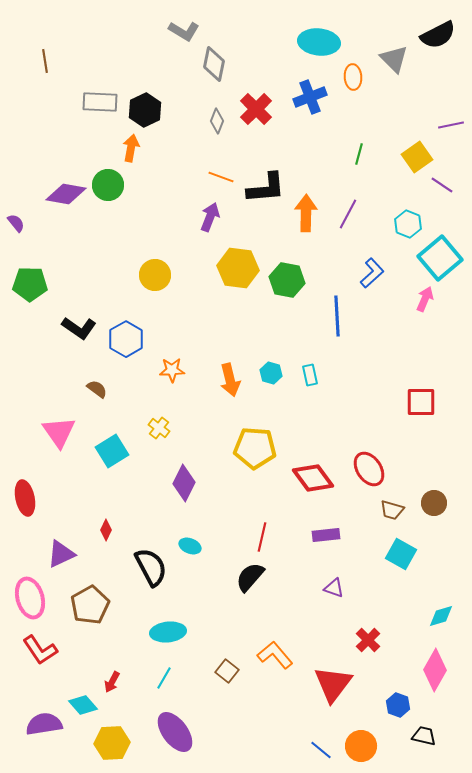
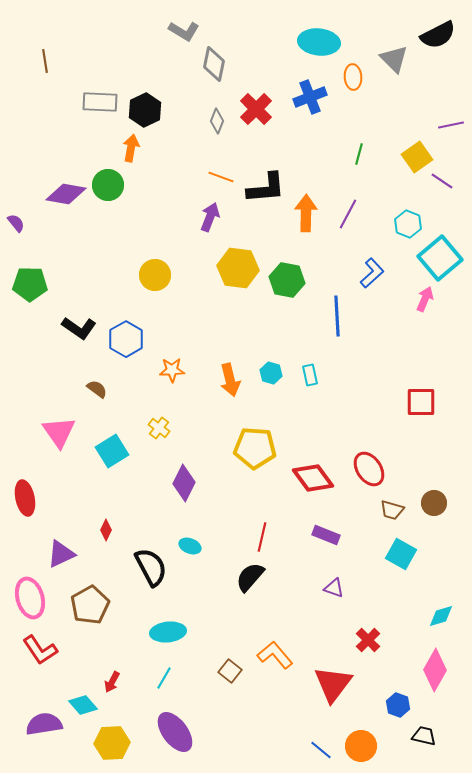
purple line at (442, 185): moved 4 px up
purple rectangle at (326, 535): rotated 28 degrees clockwise
brown square at (227, 671): moved 3 px right
